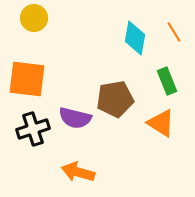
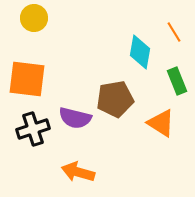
cyan diamond: moved 5 px right, 14 px down
green rectangle: moved 10 px right
